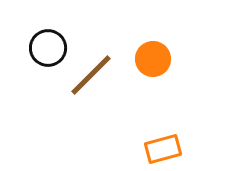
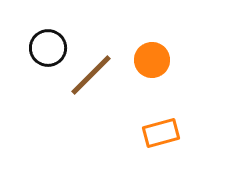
orange circle: moved 1 px left, 1 px down
orange rectangle: moved 2 px left, 16 px up
